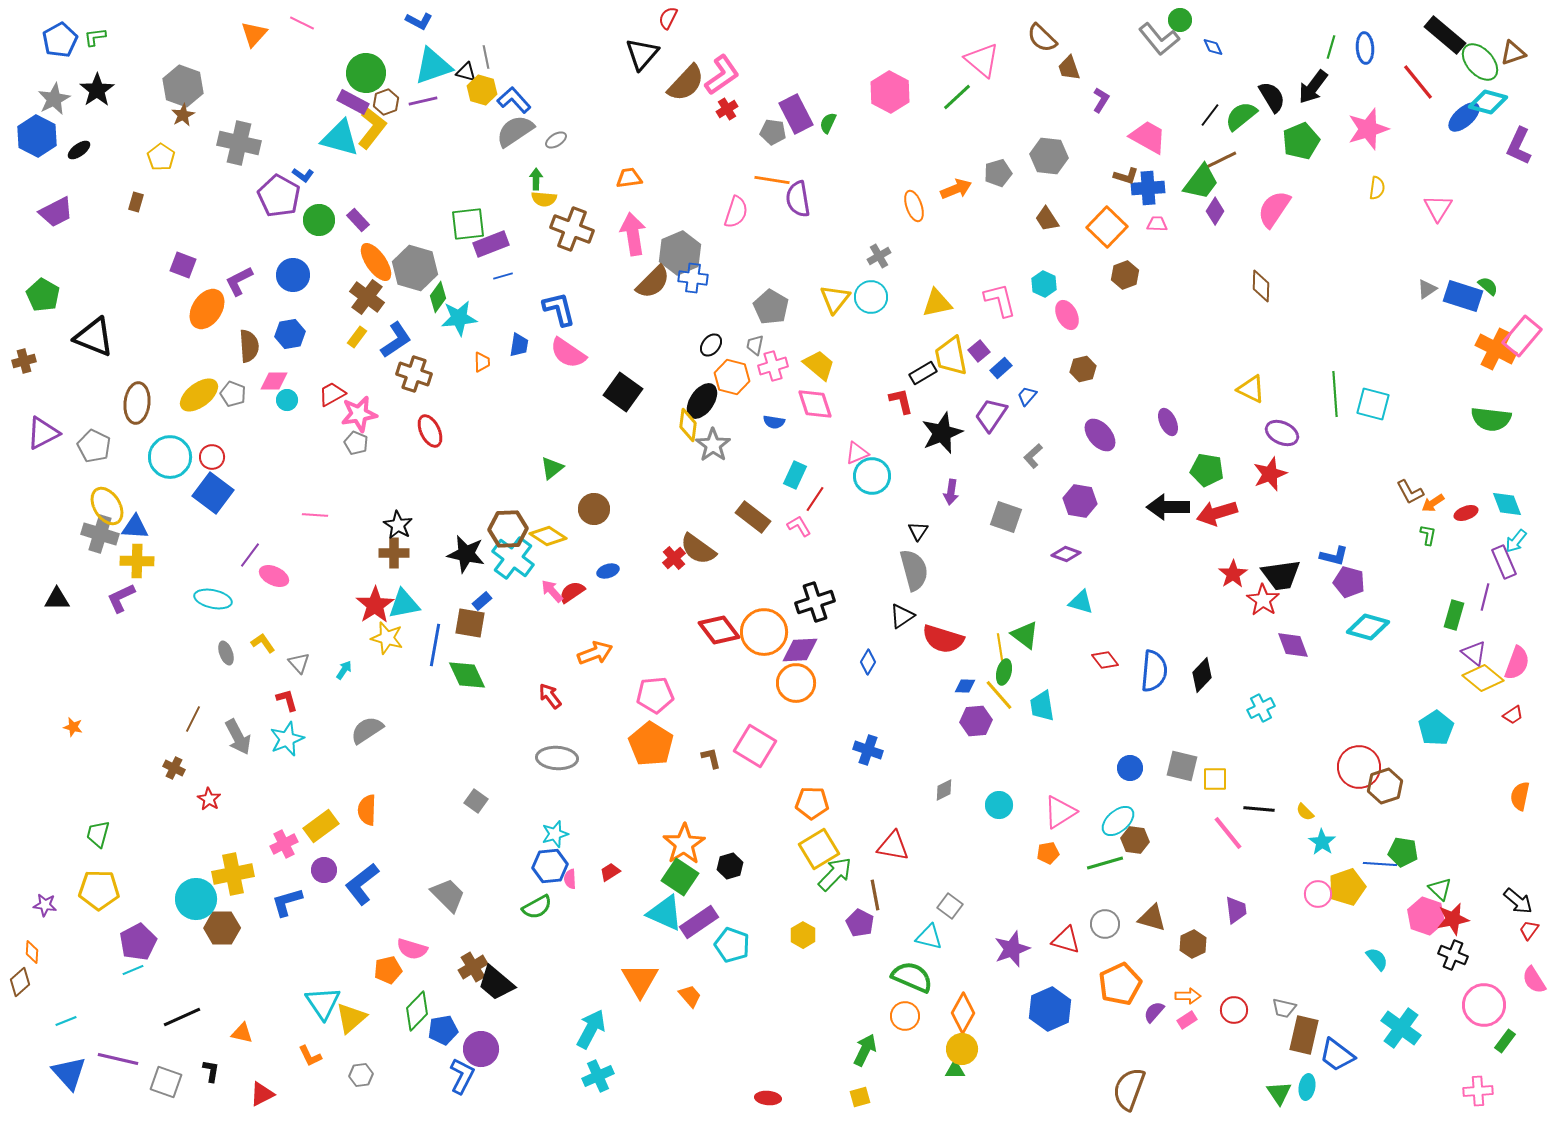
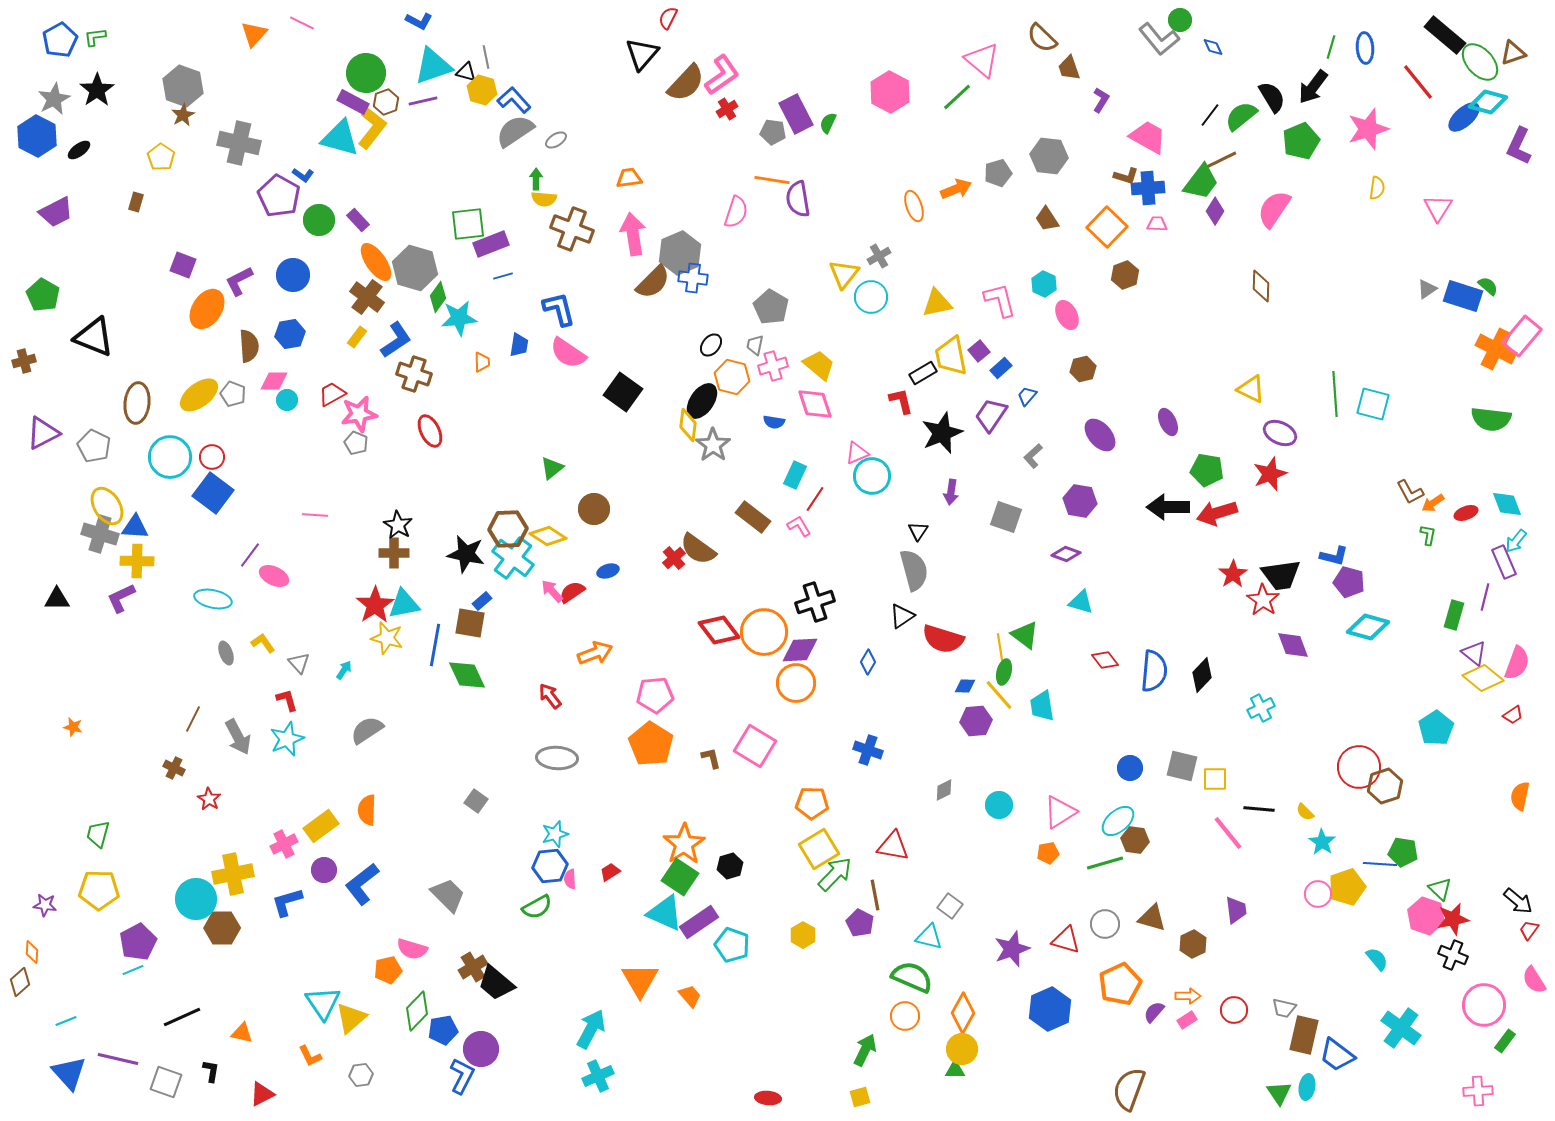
yellow triangle at (835, 299): moved 9 px right, 25 px up
purple ellipse at (1282, 433): moved 2 px left
